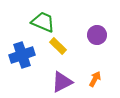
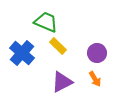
green trapezoid: moved 3 px right
purple circle: moved 18 px down
blue cross: moved 2 px up; rotated 30 degrees counterclockwise
orange arrow: rotated 119 degrees clockwise
